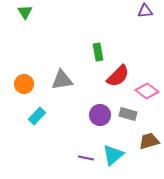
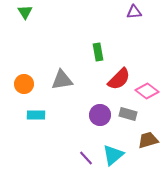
purple triangle: moved 11 px left, 1 px down
red semicircle: moved 1 px right, 3 px down
cyan rectangle: moved 1 px left, 1 px up; rotated 48 degrees clockwise
brown trapezoid: moved 1 px left, 1 px up
purple line: rotated 35 degrees clockwise
